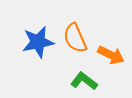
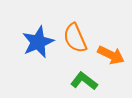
blue star: rotated 12 degrees counterclockwise
